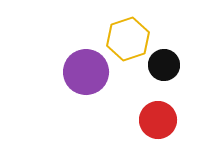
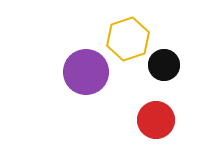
red circle: moved 2 px left
